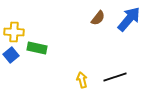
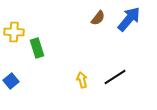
green rectangle: rotated 60 degrees clockwise
blue square: moved 26 px down
black line: rotated 15 degrees counterclockwise
